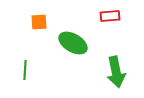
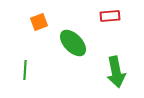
orange square: rotated 18 degrees counterclockwise
green ellipse: rotated 16 degrees clockwise
